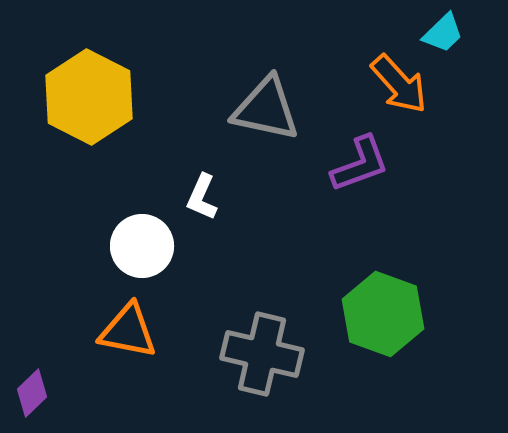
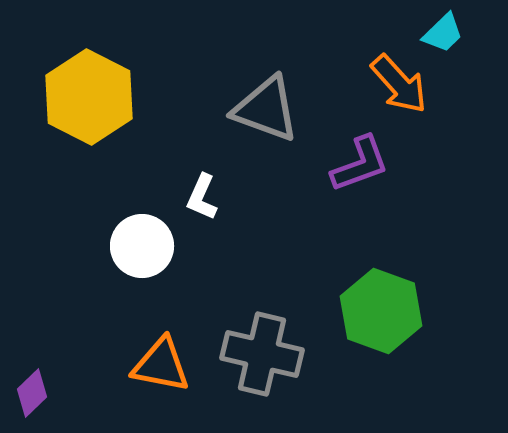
gray triangle: rotated 8 degrees clockwise
green hexagon: moved 2 px left, 3 px up
orange triangle: moved 33 px right, 34 px down
